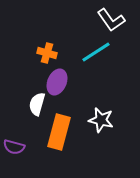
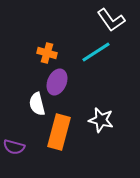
white semicircle: rotated 30 degrees counterclockwise
